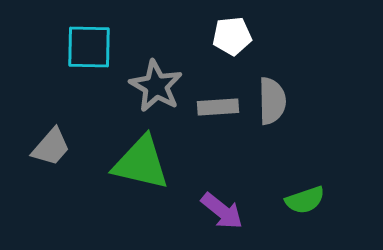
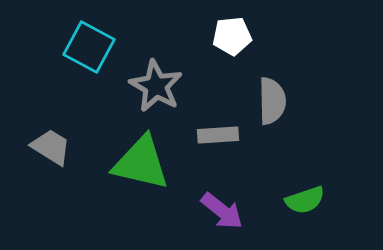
cyan square: rotated 27 degrees clockwise
gray rectangle: moved 28 px down
gray trapezoid: rotated 99 degrees counterclockwise
